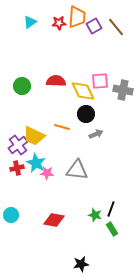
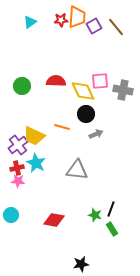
red star: moved 2 px right, 3 px up
pink star: moved 29 px left, 8 px down
